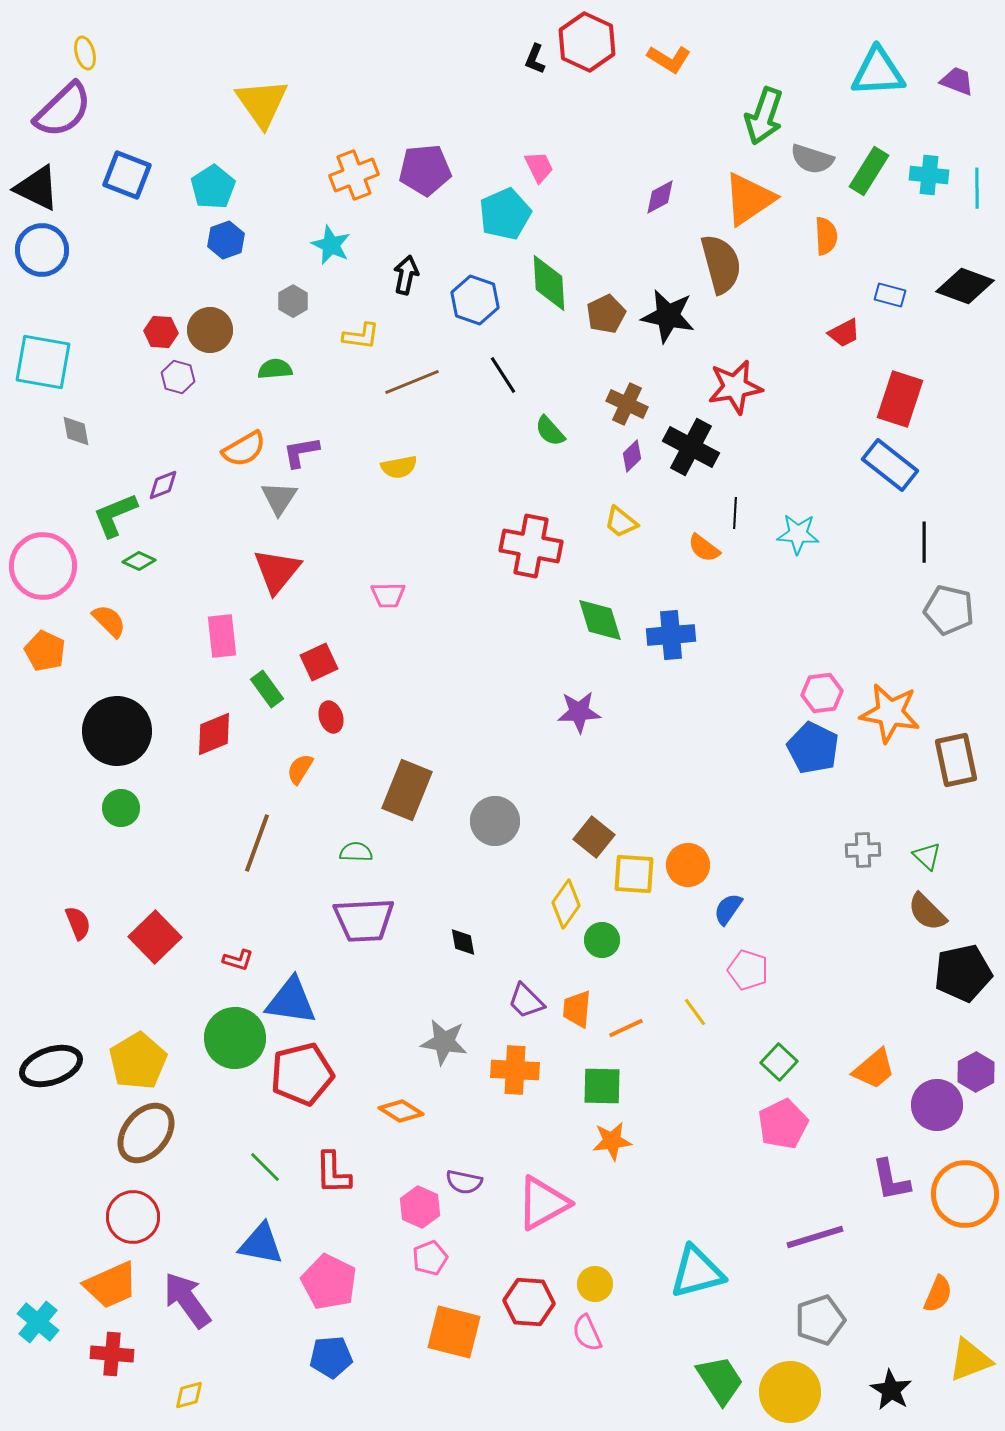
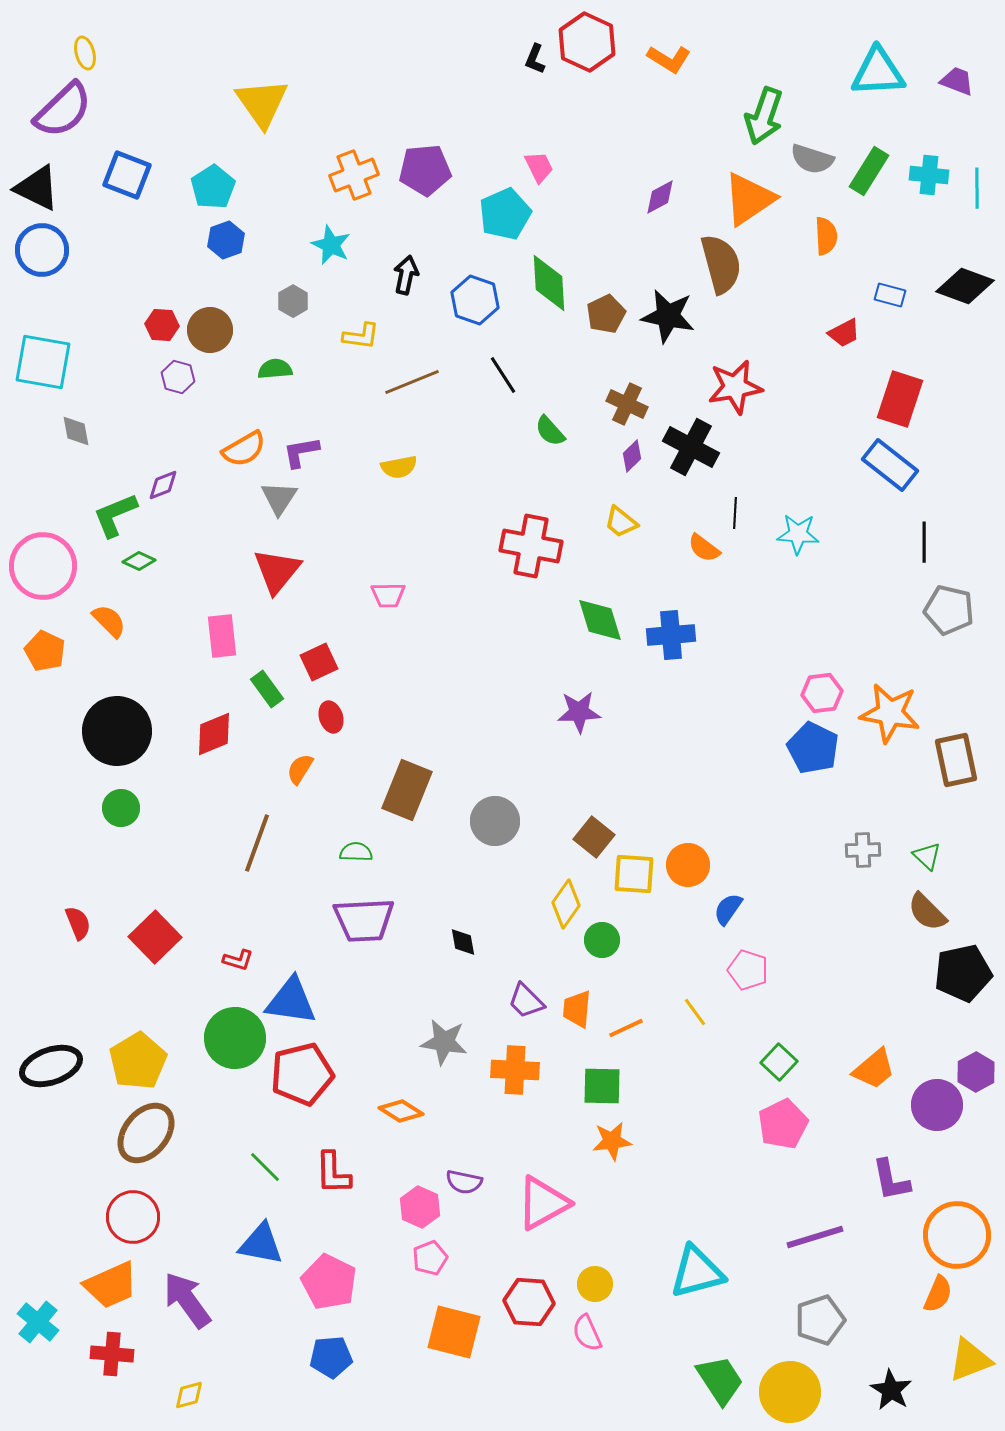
red hexagon at (161, 332): moved 1 px right, 7 px up
orange circle at (965, 1194): moved 8 px left, 41 px down
